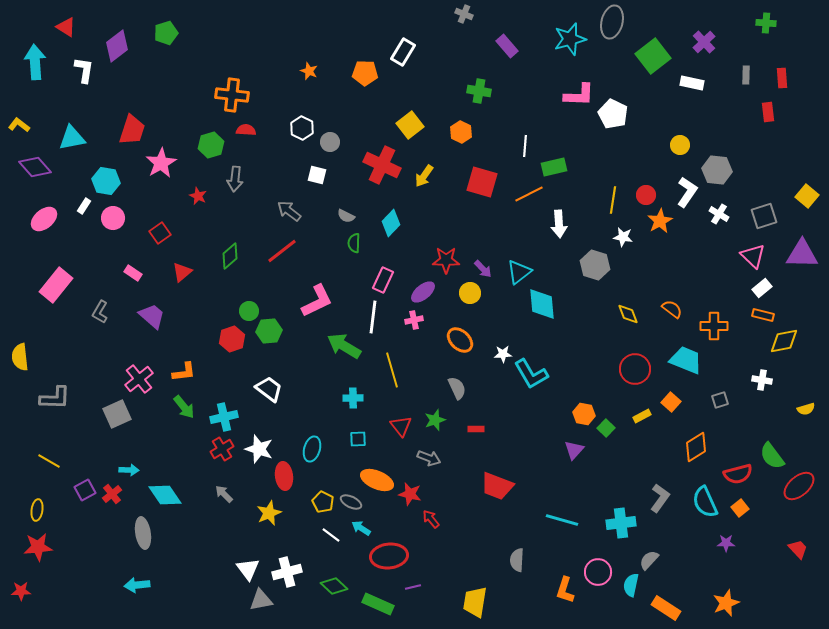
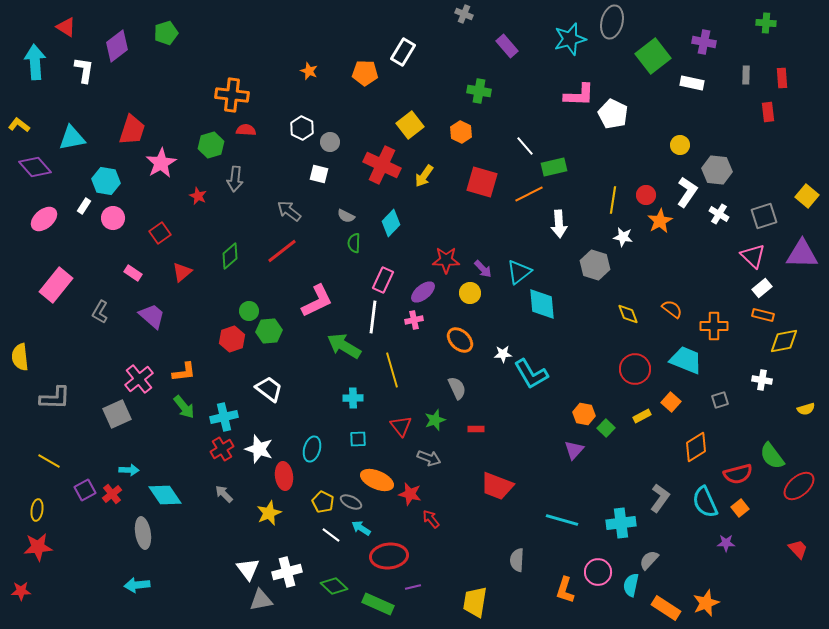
purple cross at (704, 42): rotated 35 degrees counterclockwise
white line at (525, 146): rotated 45 degrees counterclockwise
white square at (317, 175): moved 2 px right, 1 px up
orange star at (726, 603): moved 20 px left
